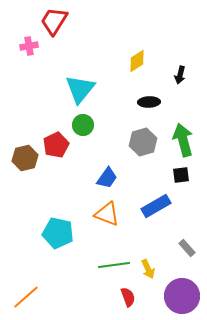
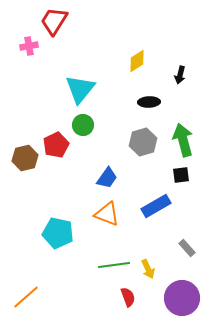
purple circle: moved 2 px down
